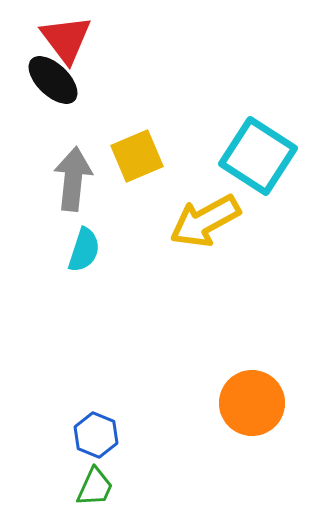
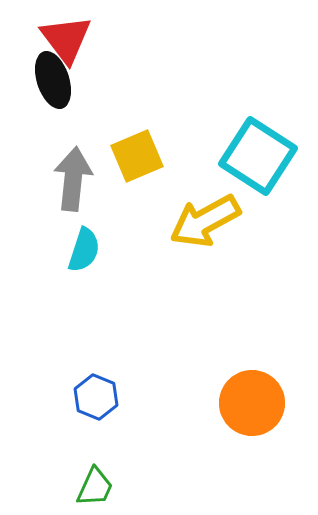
black ellipse: rotated 28 degrees clockwise
blue hexagon: moved 38 px up
